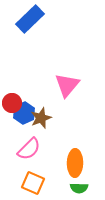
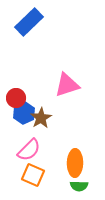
blue rectangle: moved 1 px left, 3 px down
pink triangle: rotated 32 degrees clockwise
red circle: moved 4 px right, 5 px up
brown star: rotated 10 degrees counterclockwise
pink semicircle: moved 1 px down
orange square: moved 8 px up
green semicircle: moved 2 px up
